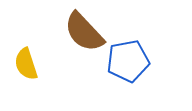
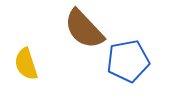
brown semicircle: moved 3 px up
